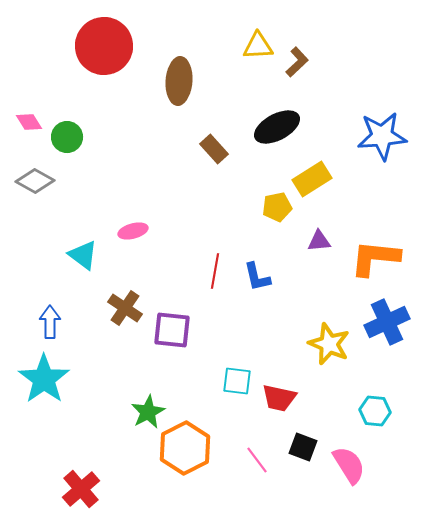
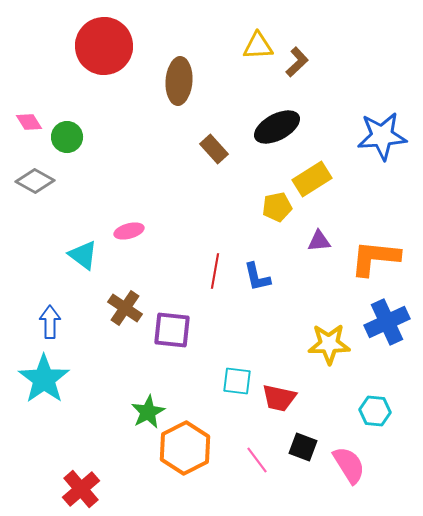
pink ellipse: moved 4 px left
yellow star: rotated 24 degrees counterclockwise
